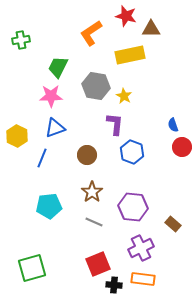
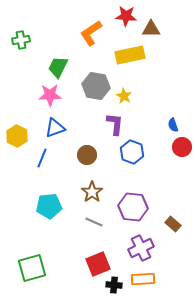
red star: rotated 10 degrees counterclockwise
pink star: moved 1 px left, 1 px up
orange rectangle: rotated 10 degrees counterclockwise
